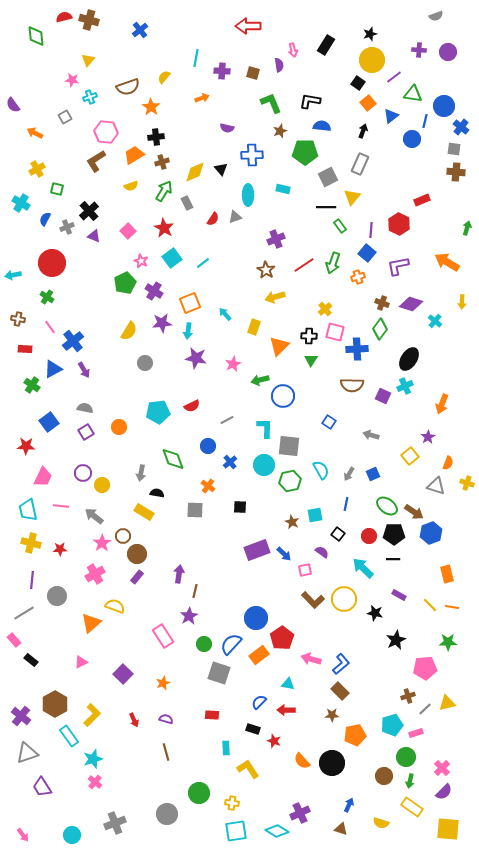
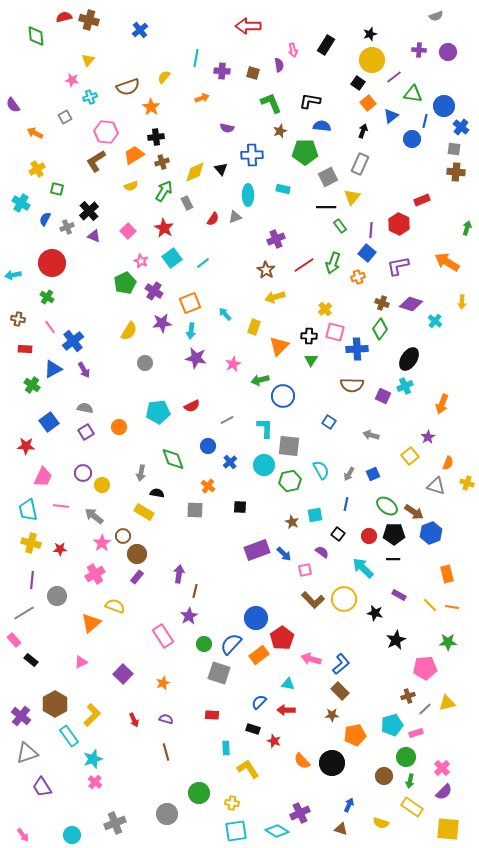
cyan arrow at (188, 331): moved 3 px right
